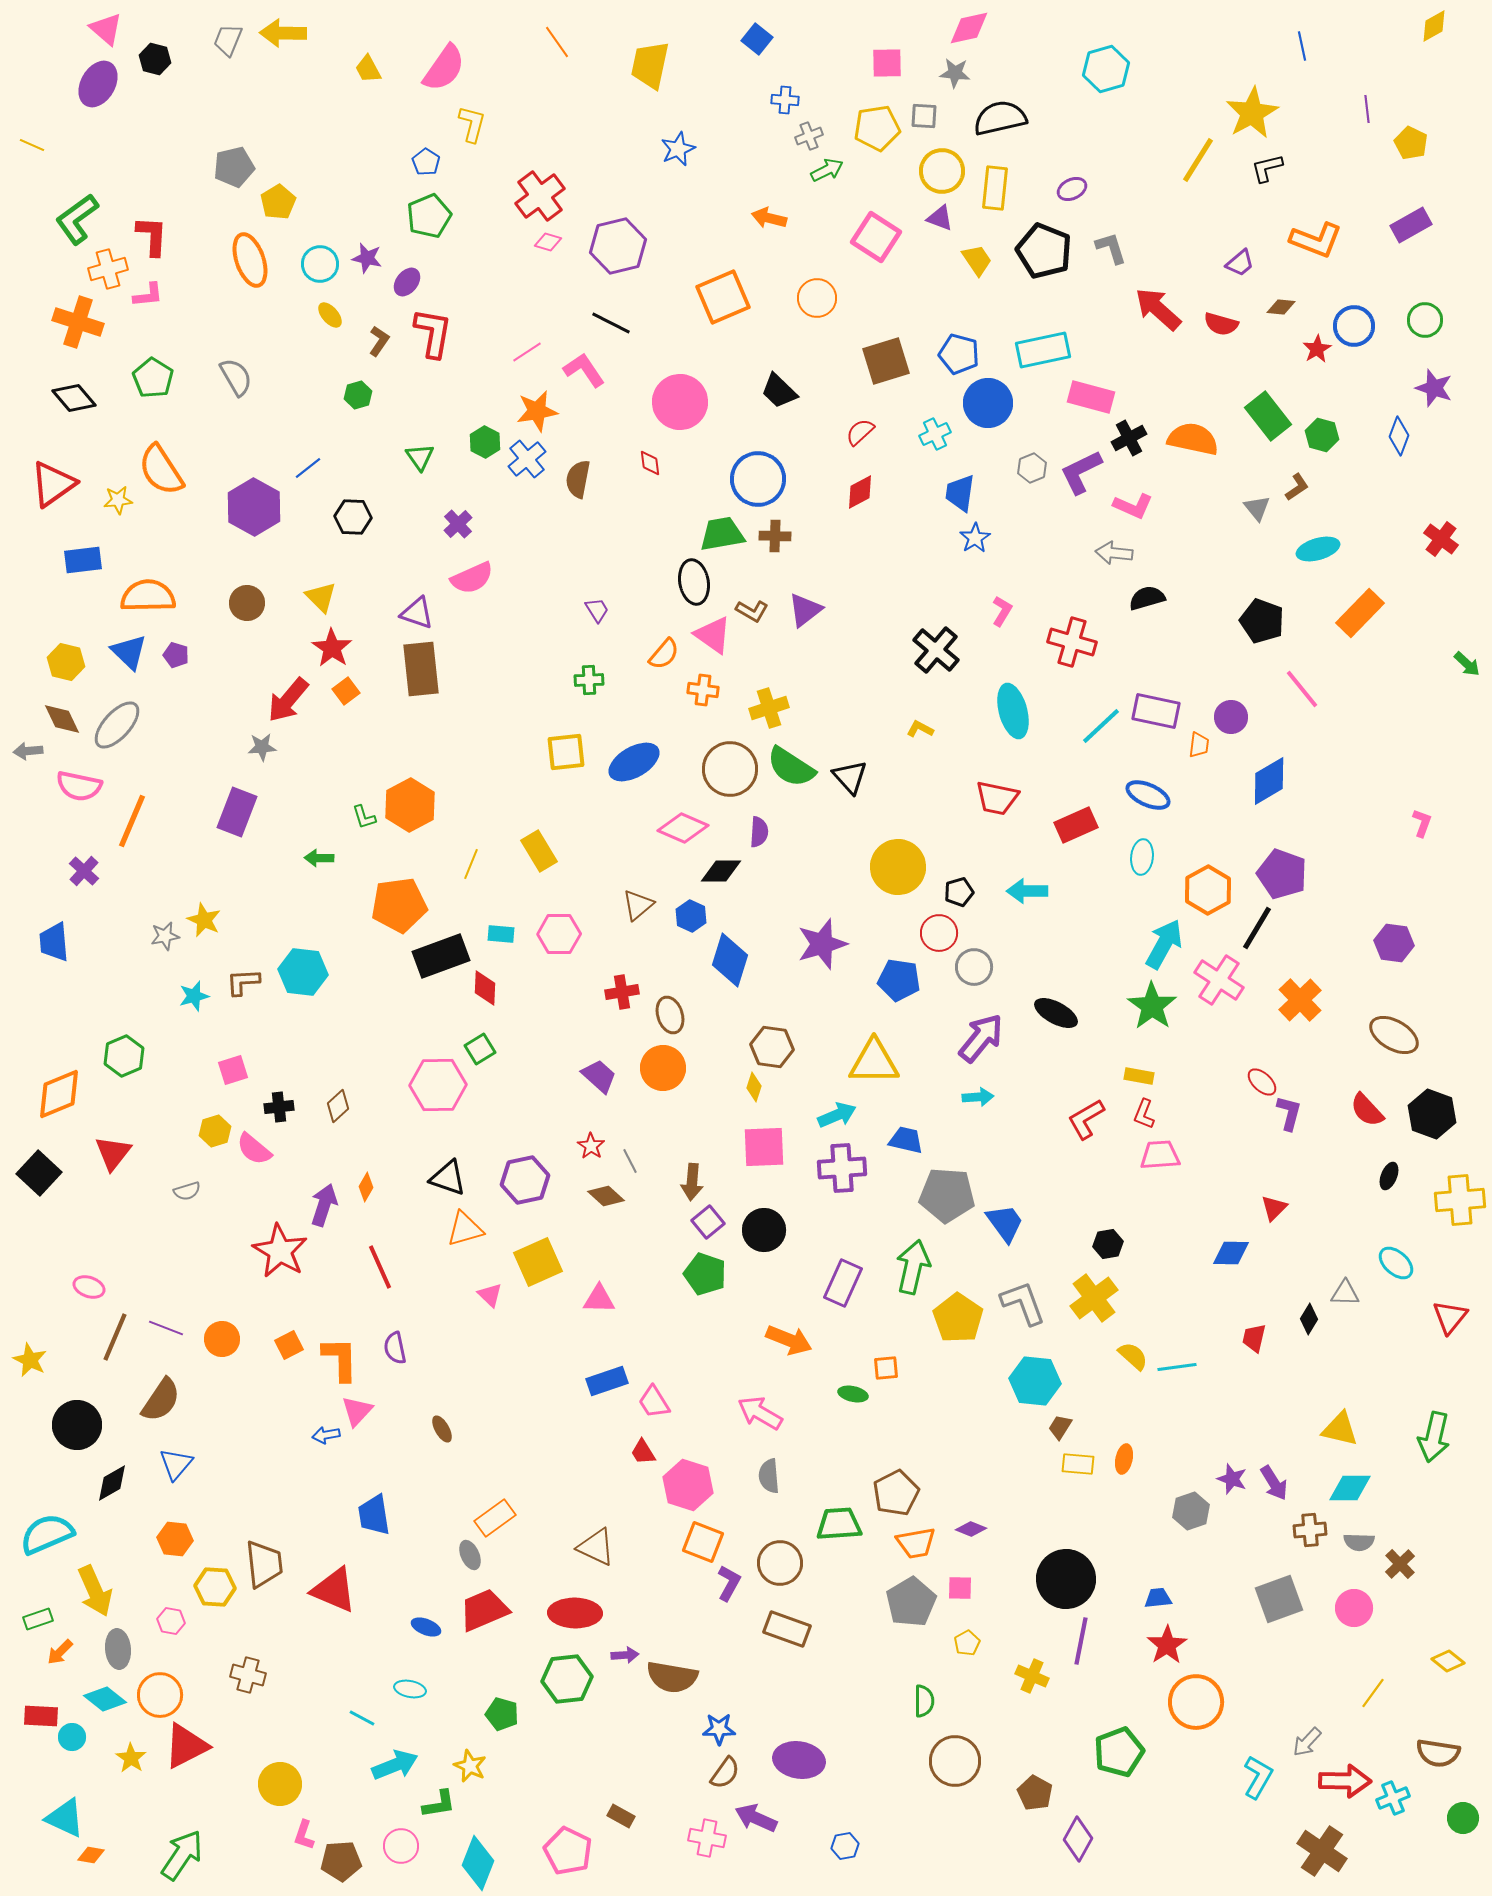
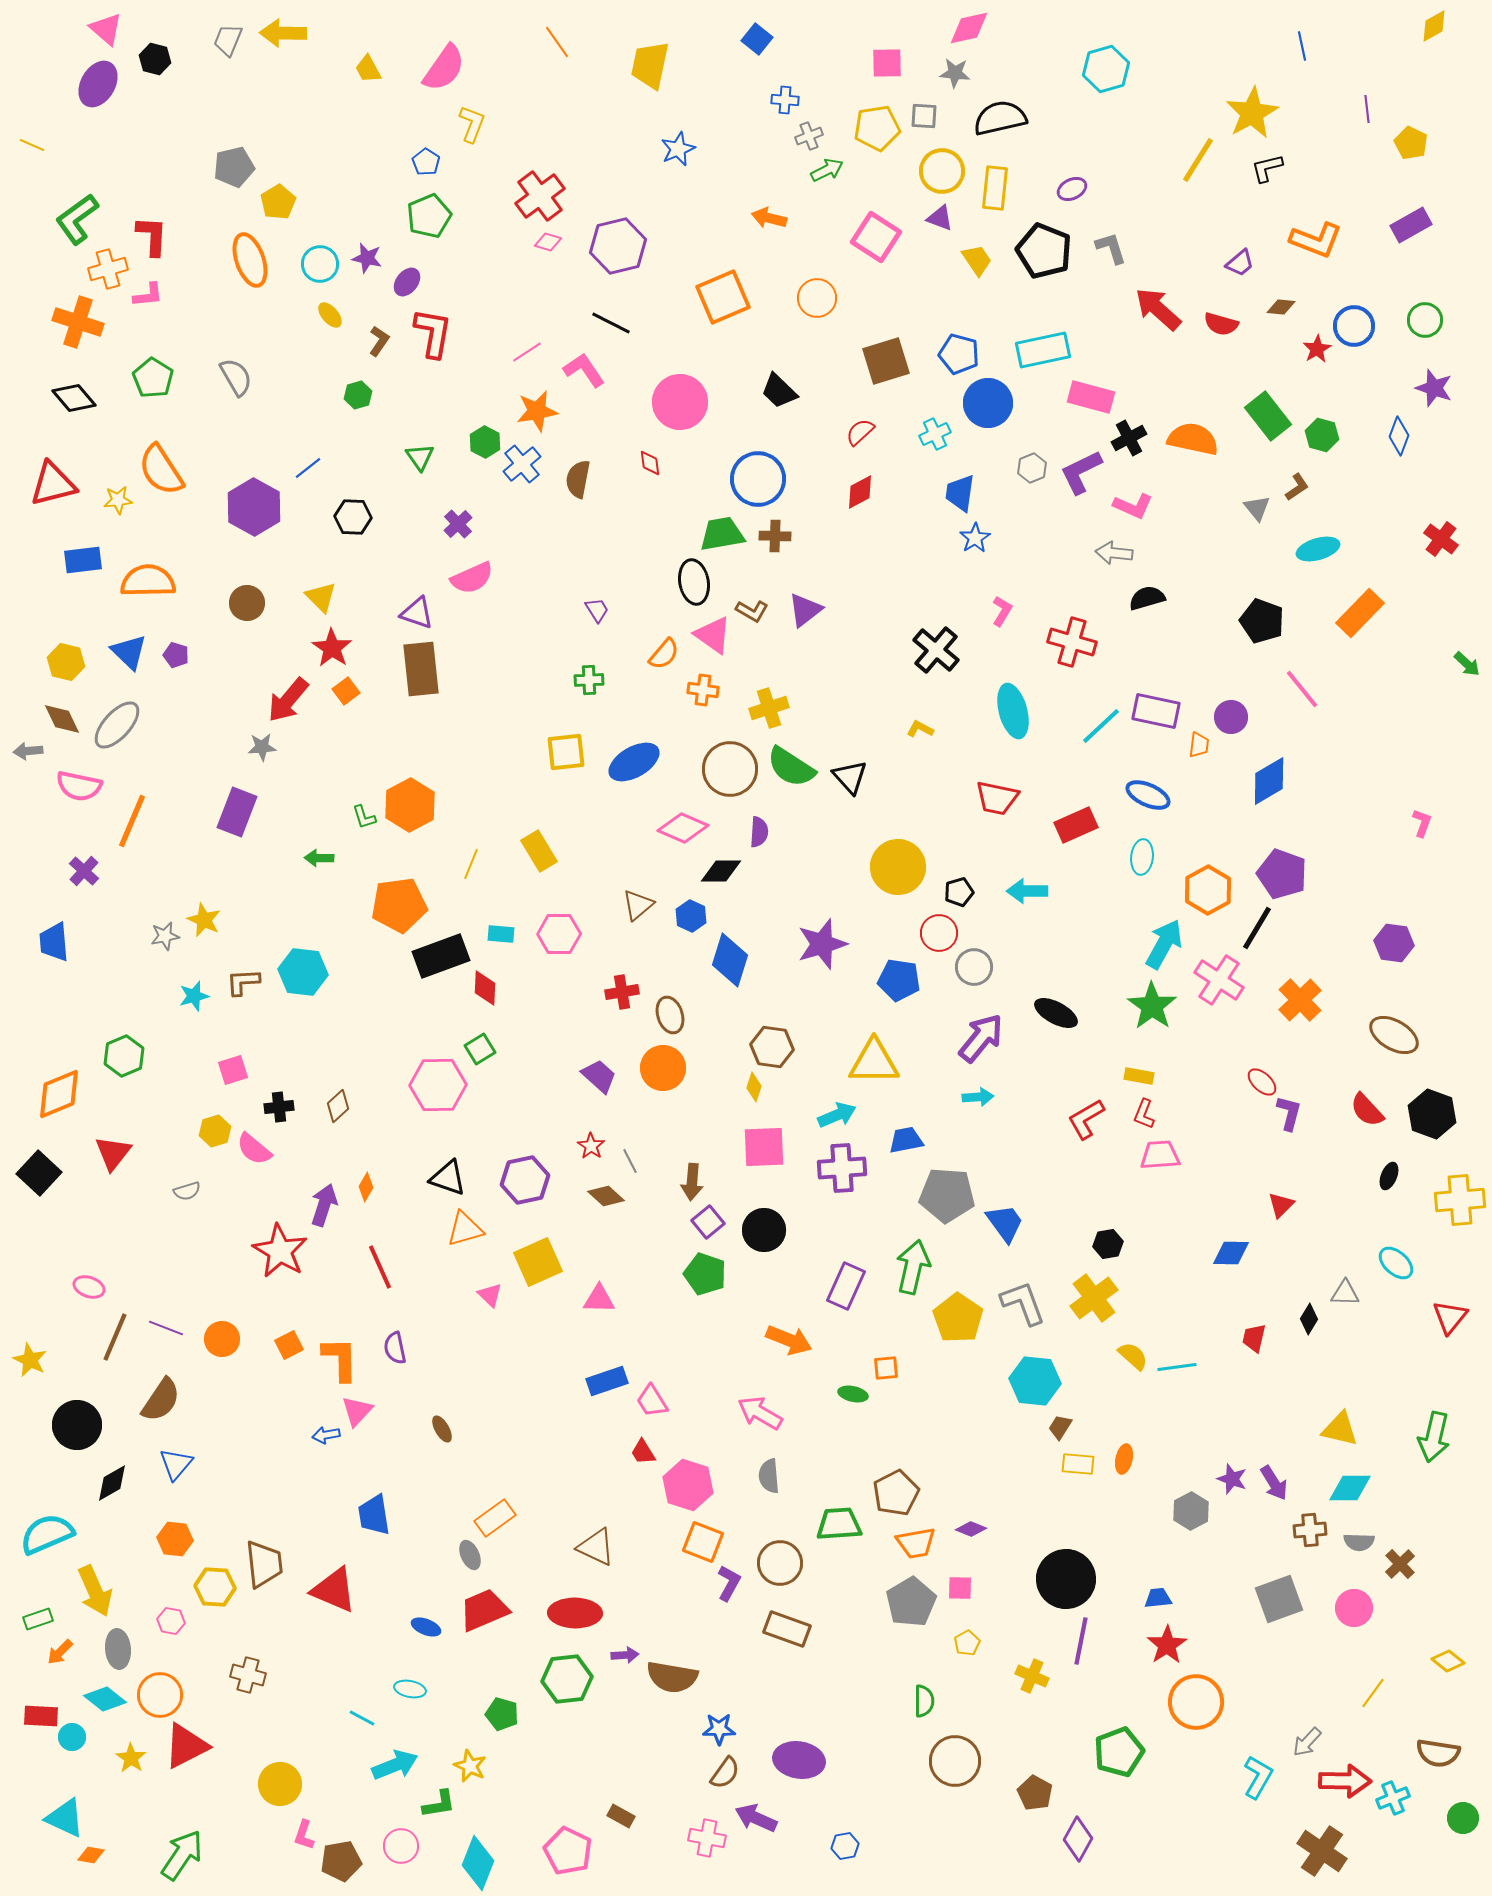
yellow L-shape at (472, 124): rotated 6 degrees clockwise
blue cross at (527, 459): moved 5 px left, 5 px down
red triangle at (53, 484): rotated 21 degrees clockwise
orange semicircle at (148, 596): moved 15 px up
blue trapezoid at (906, 1140): rotated 24 degrees counterclockwise
red triangle at (1274, 1208): moved 7 px right, 3 px up
purple rectangle at (843, 1283): moved 3 px right, 3 px down
pink trapezoid at (654, 1402): moved 2 px left, 1 px up
gray hexagon at (1191, 1511): rotated 9 degrees counterclockwise
brown pentagon at (341, 1861): rotated 6 degrees counterclockwise
